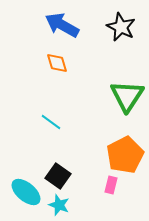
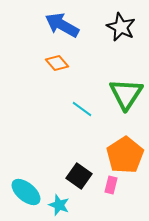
orange diamond: rotated 25 degrees counterclockwise
green triangle: moved 1 px left, 2 px up
cyan line: moved 31 px right, 13 px up
orange pentagon: rotated 6 degrees counterclockwise
black square: moved 21 px right
